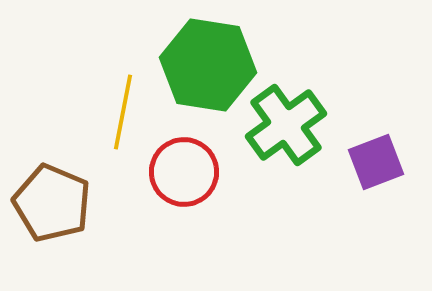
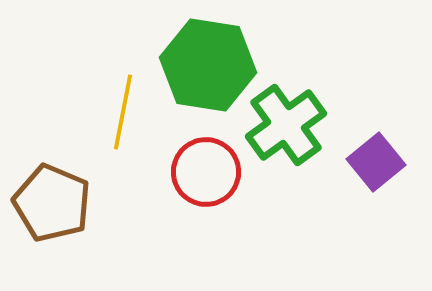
purple square: rotated 18 degrees counterclockwise
red circle: moved 22 px right
